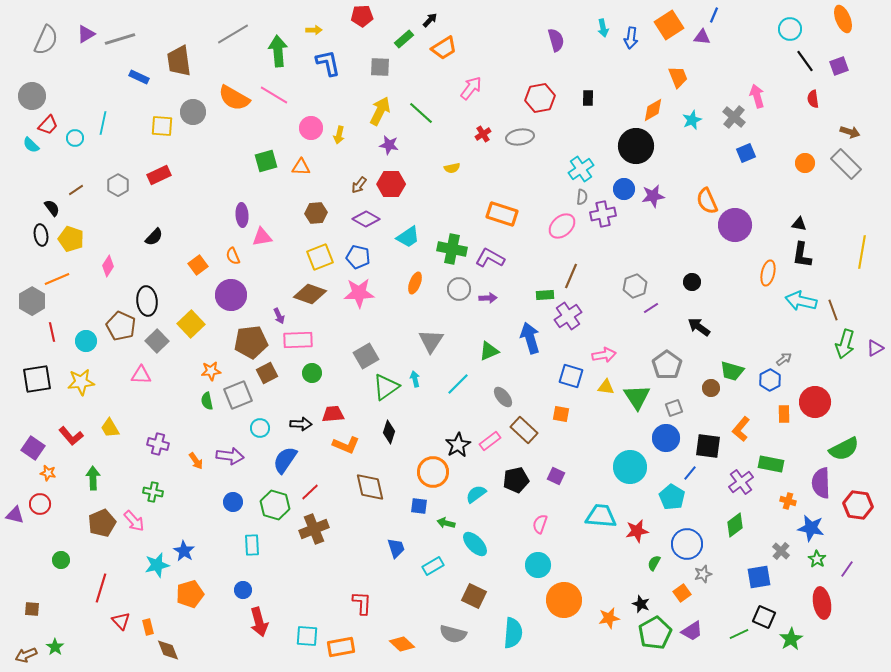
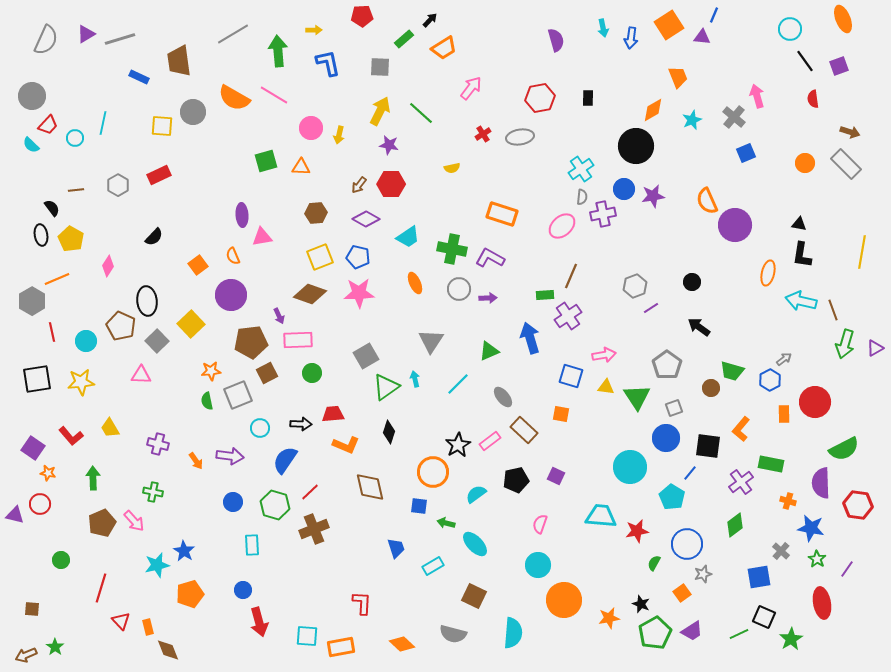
brown line at (76, 190): rotated 28 degrees clockwise
yellow pentagon at (71, 239): rotated 10 degrees clockwise
orange ellipse at (415, 283): rotated 45 degrees counterclockwise
